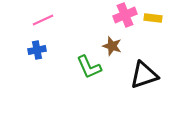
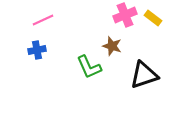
yellow rectangle: rotated 30 degrees clockwise
